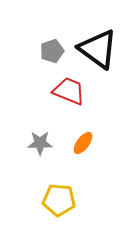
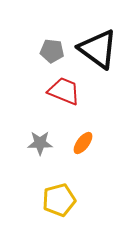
gray pentagon: rotated 25 degrees clockwise
red trapezoid: moved 5 px left
yellow pentagon: rotated 20 degrees counterclockwise
